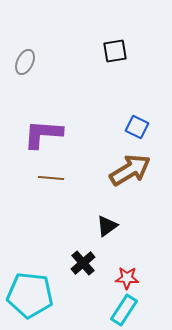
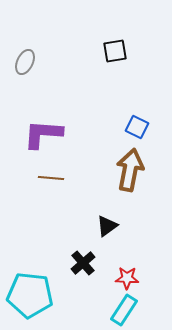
brown arrow: rotated 48 degrees counterclockwise
